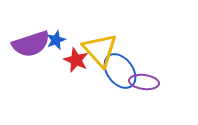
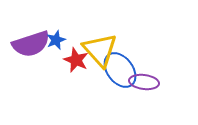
blue ellipse: moved 1 px up
